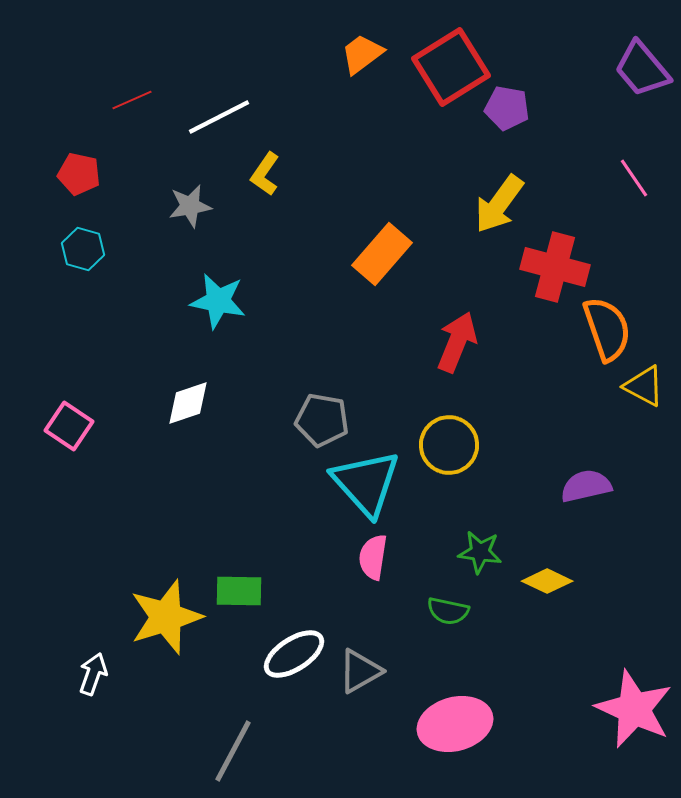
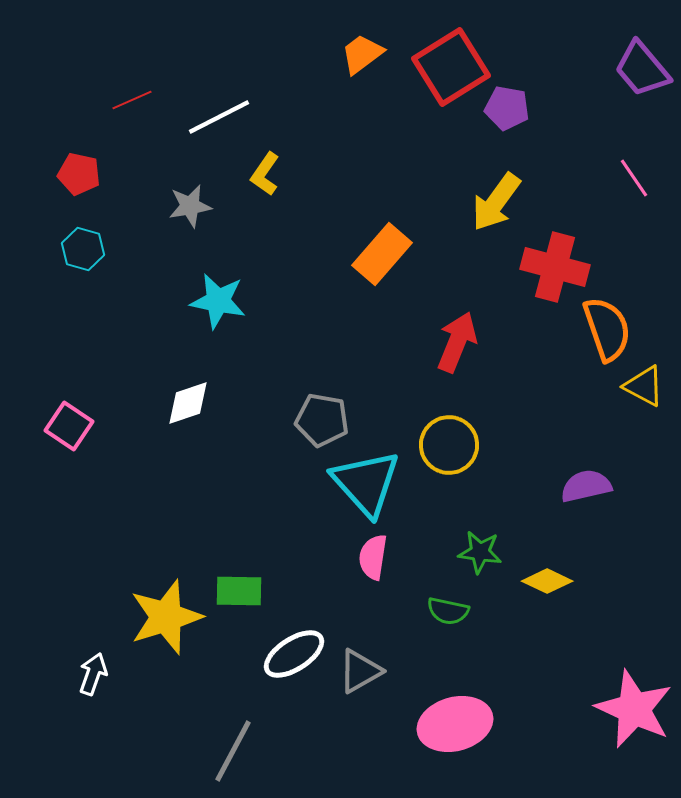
yellow arrow: moved 3 px left, 2 px up
